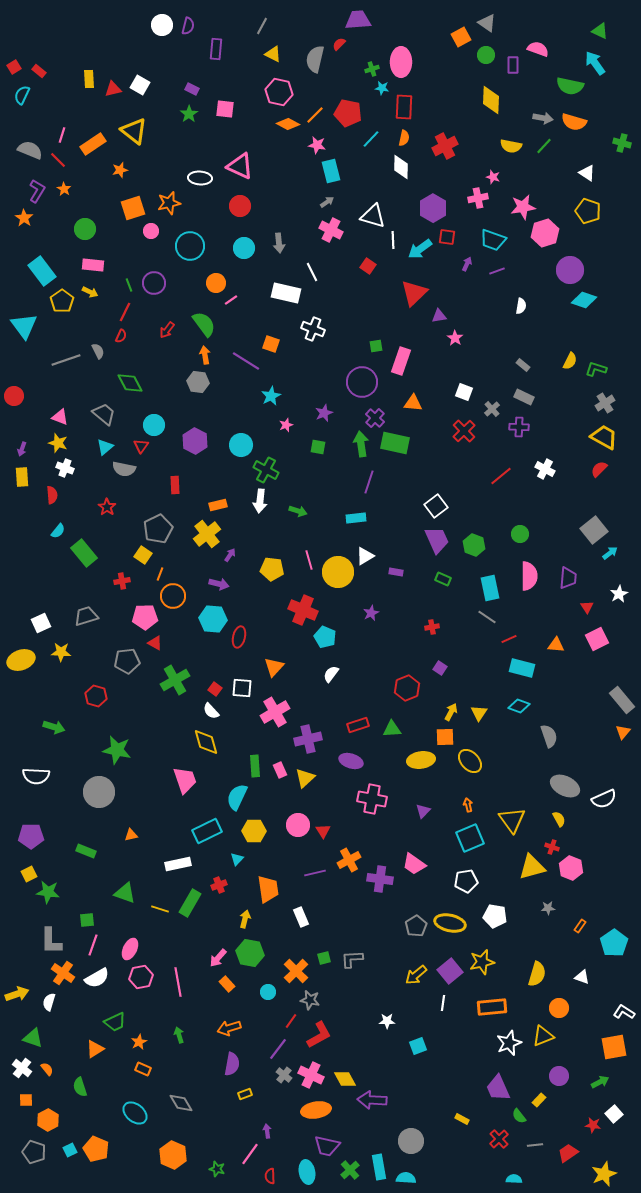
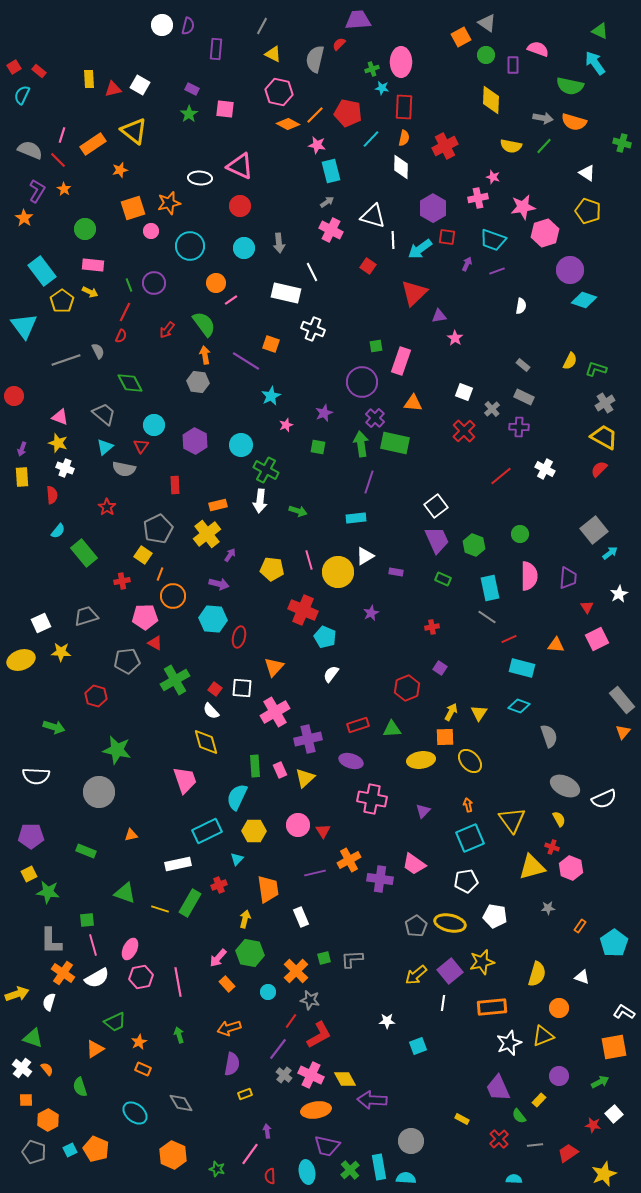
pink line at (93, 945): rotated 35 degrees counterclockwise
